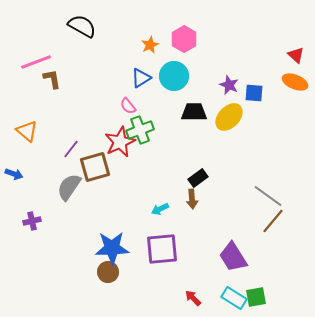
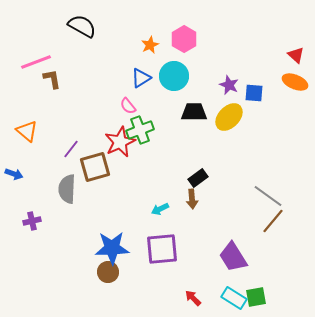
gray semicircle: moved 2 px left, 2 px down; rotated 32 degrees counterclockwise
